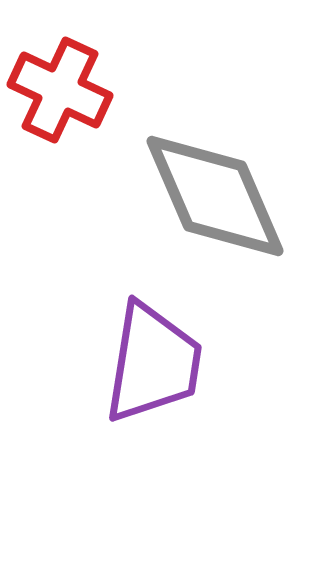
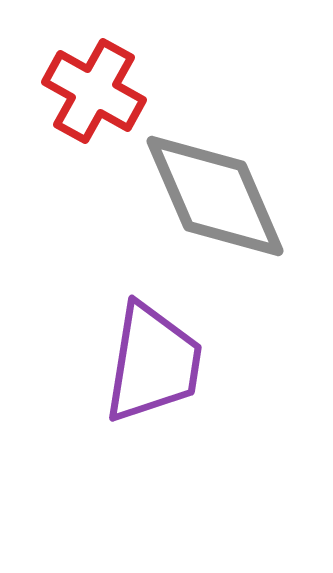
red cross: moved 34 px right, 1 px down; rotated 4 degrees clockwise
